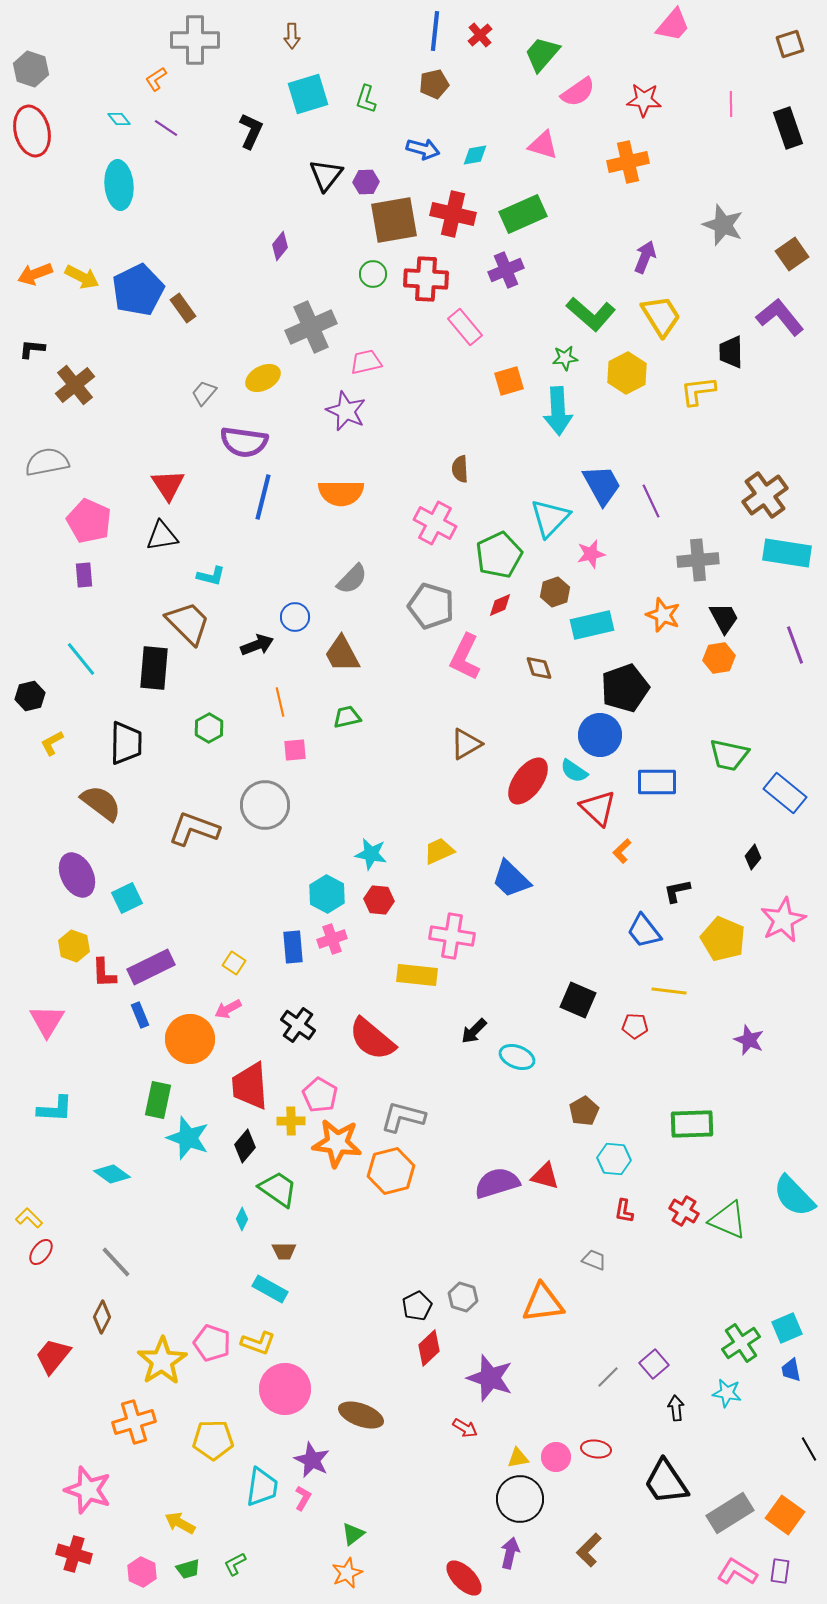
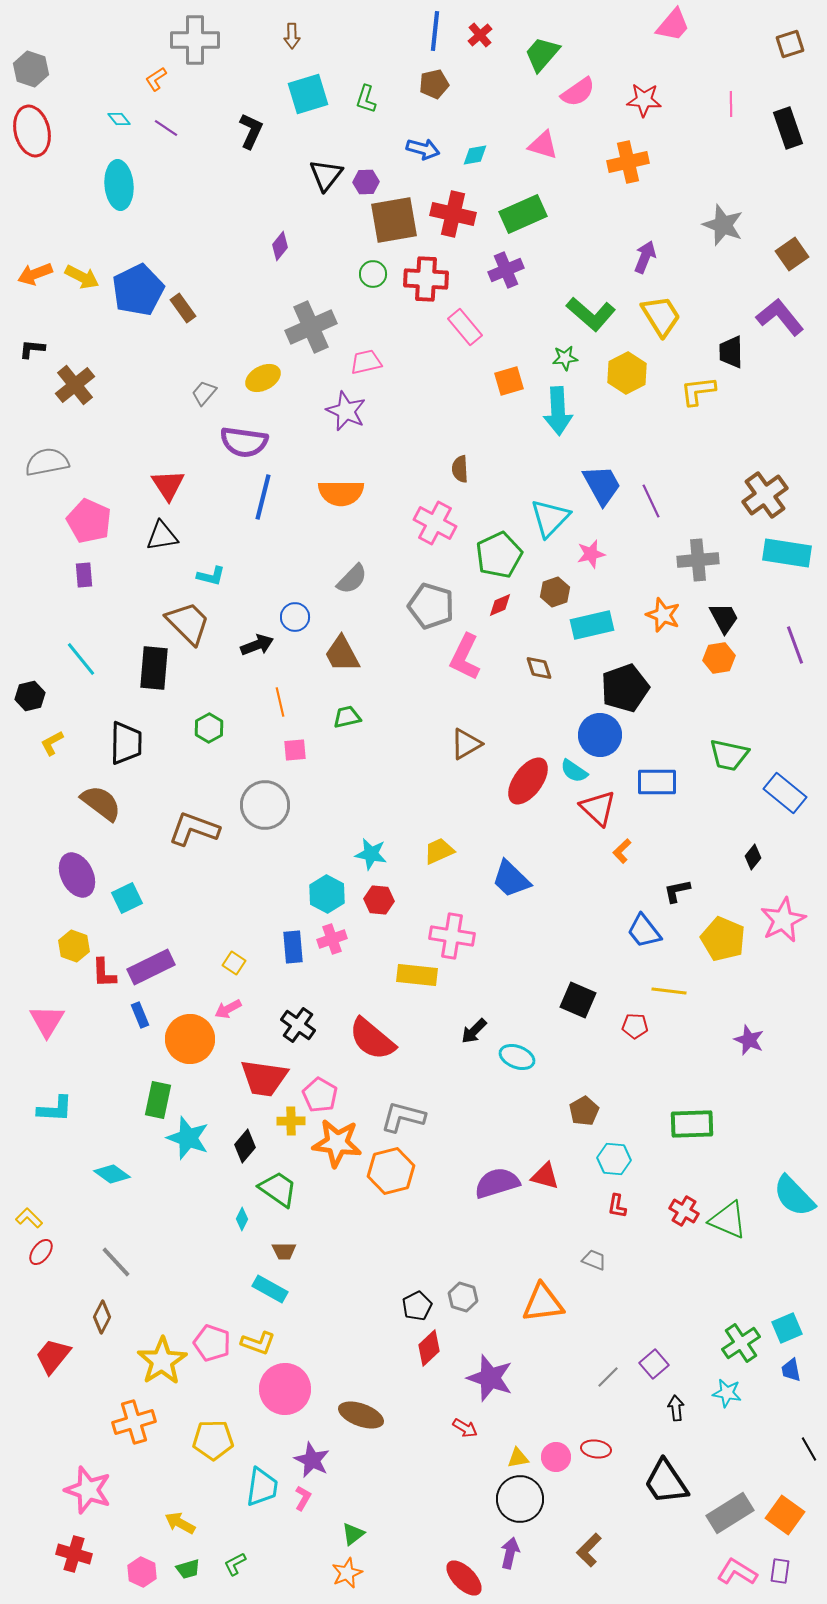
red trapezoid at (250, 1086): moved 14 px right, 8 px up; rotated 78 degrees counterclockwise
red L-shape at (624, 1211): moved 7 px left, 5 px up
